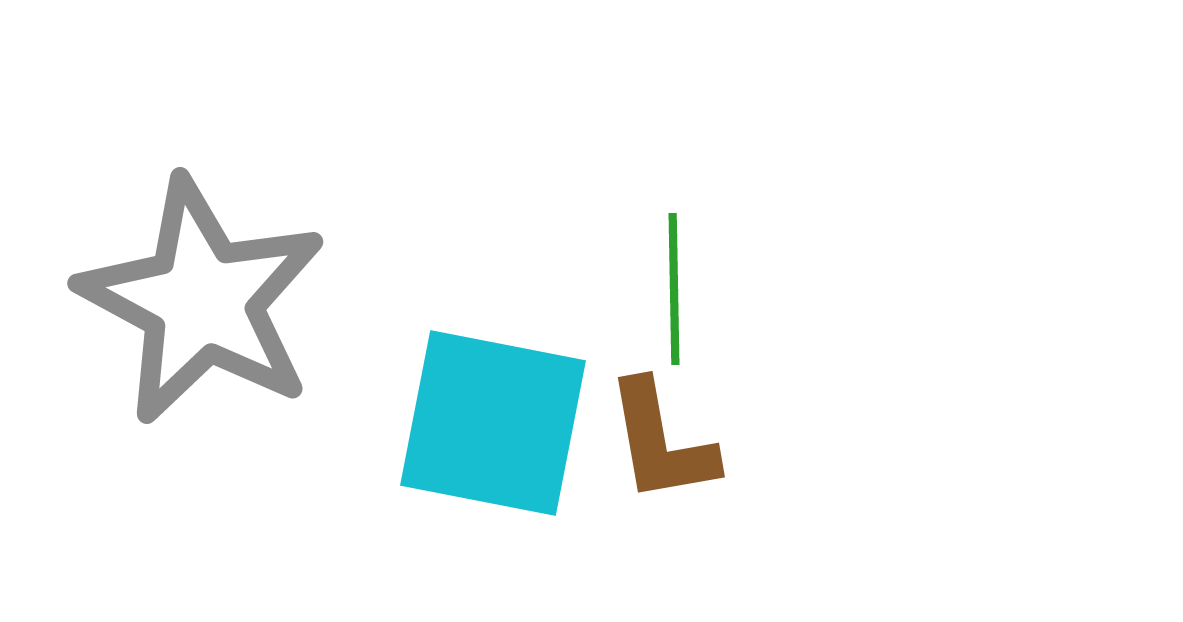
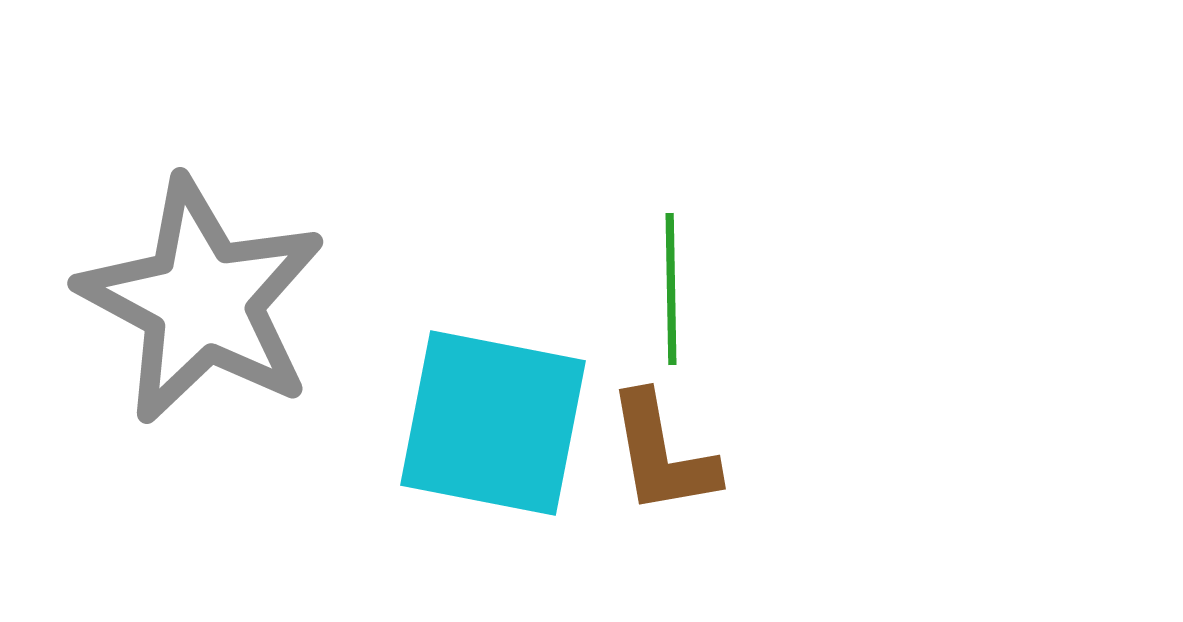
green line: moved 3 px left
brown L-shape: moved 1 px right, 12 px down
